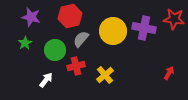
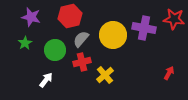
yellow circle: moved 4 px down
red cross: moved 6 px right, 4 px up
